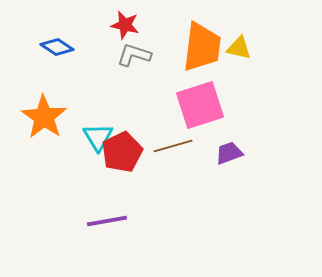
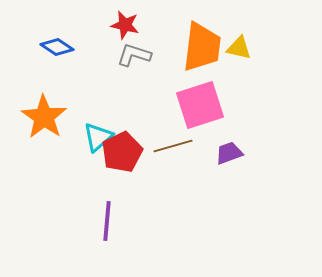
cyan triangle: rotated 20 degrees clockwise
purple line: rotated 75 degrees counterclockwise
